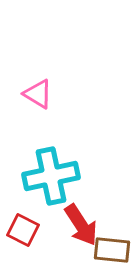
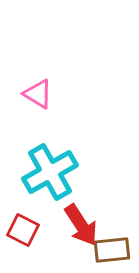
cyan cross: moved 1 px left, 4 px up; rotated 18 degrees counterclockwise
brown rectangle: rotated 12 degrees counterclockwise
